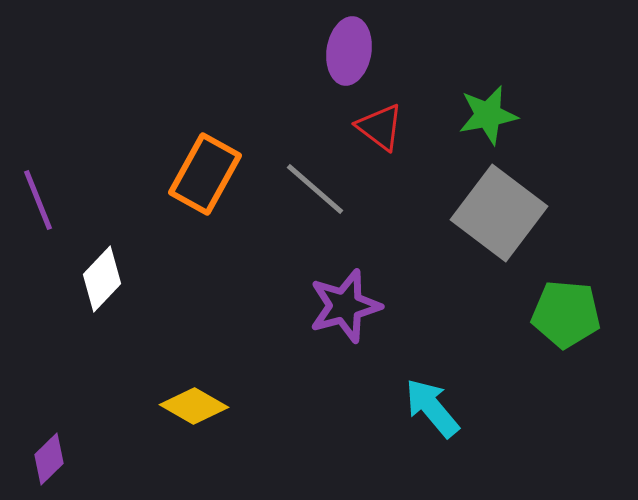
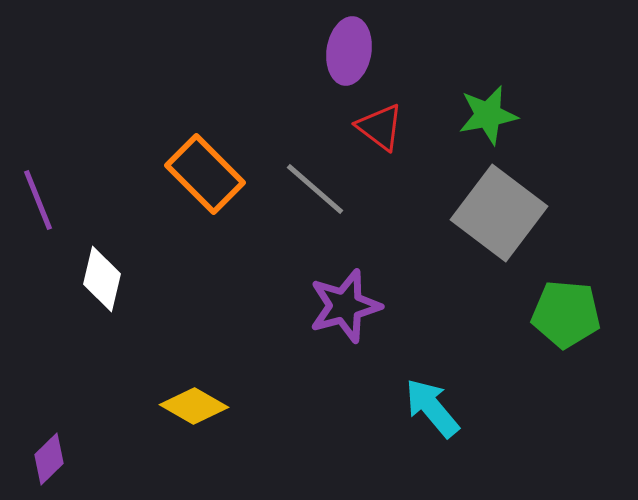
orange rectangle: rotated 74 degrees counterclockwise
white diamond: rotated 30 degrees counterclockwise
